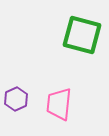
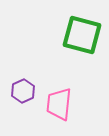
purple hexagon: moved 7 px right, 8 px up
